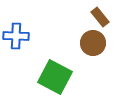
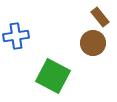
blue cross: rotated 10 degrees counterclockwise
green square: moved 2 px left, 1 px up
